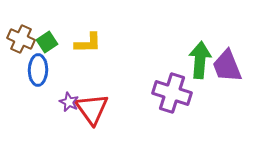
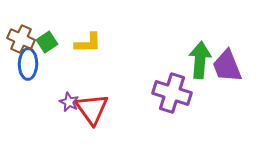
blue ellipse: moved 10 px left, 6 px up
